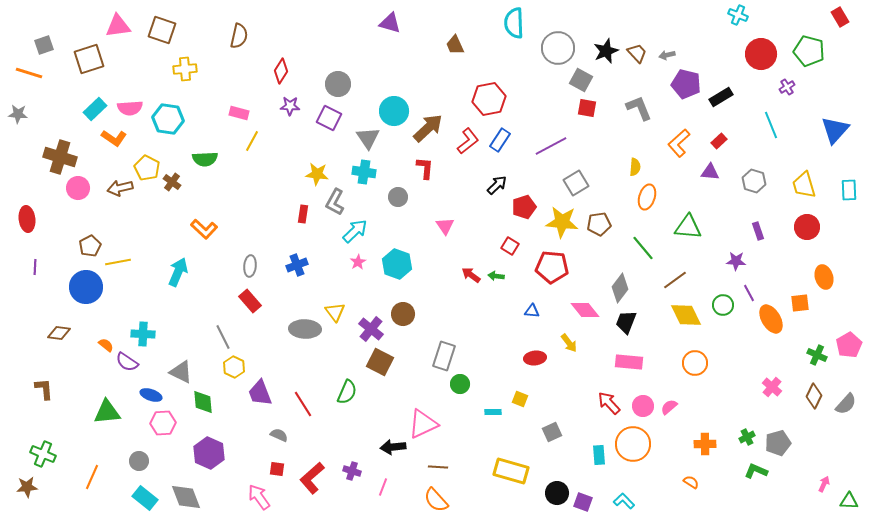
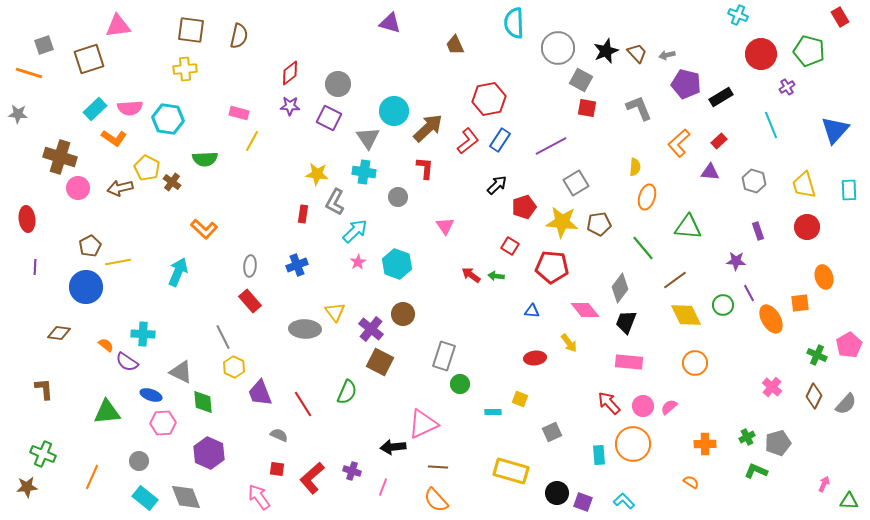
brown square at (162, 30): moved 29 px right; rotated 12 degrees counterclockwise
red diamond at (281, 71): moved 9 px right, 2 px down; rotated 20 degrees clockwise
